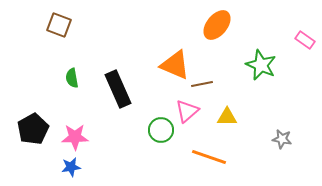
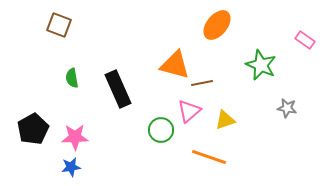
orange triangle: rotated 8 degrees counterclockwise
brown line: moved 1 px up
pink triangle: moved 2 px right
yellow triangle: moved 2 px left, 3 px down; rotated 20 degrees counterclockwise
gray star: moved 5 px right, 31 px up
